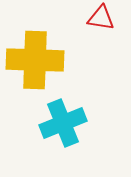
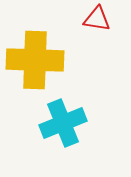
red triangle: moved 4 px left, 1 px down
